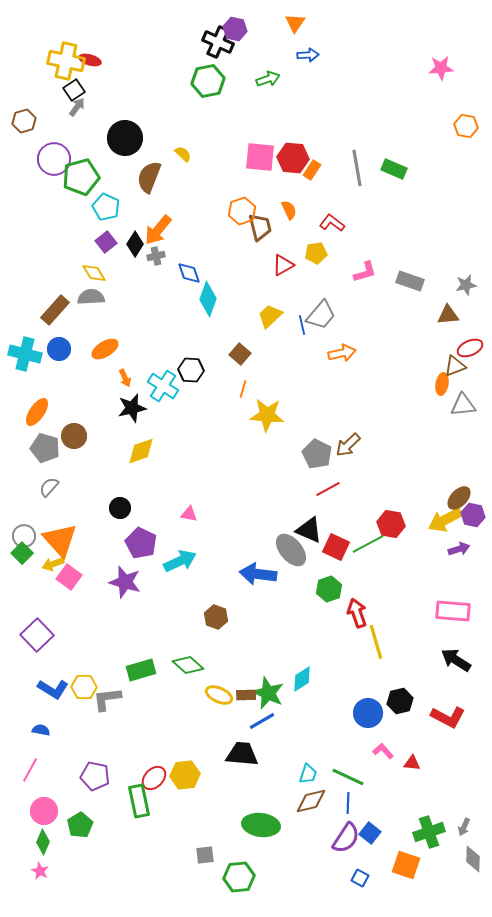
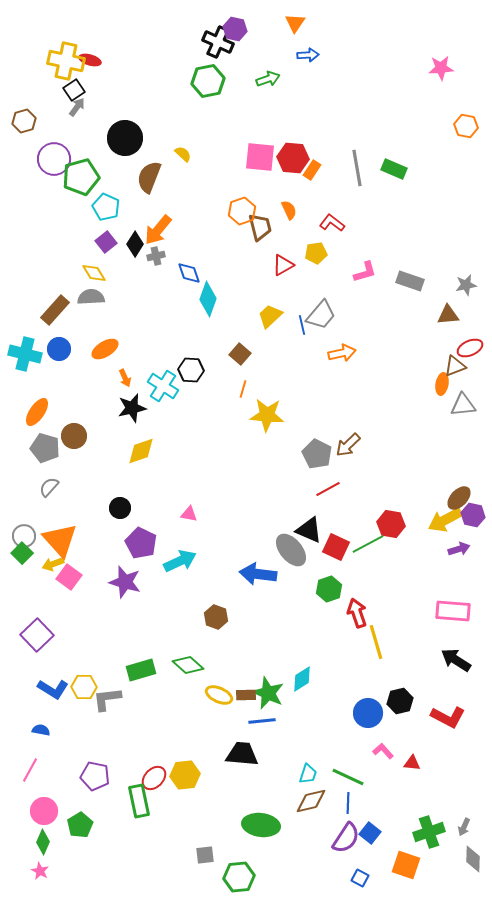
blue line at (262, 721): rotated 24 degrees clockwise
